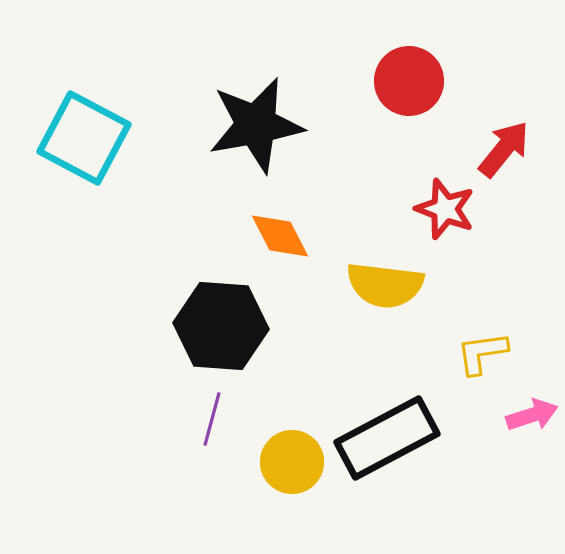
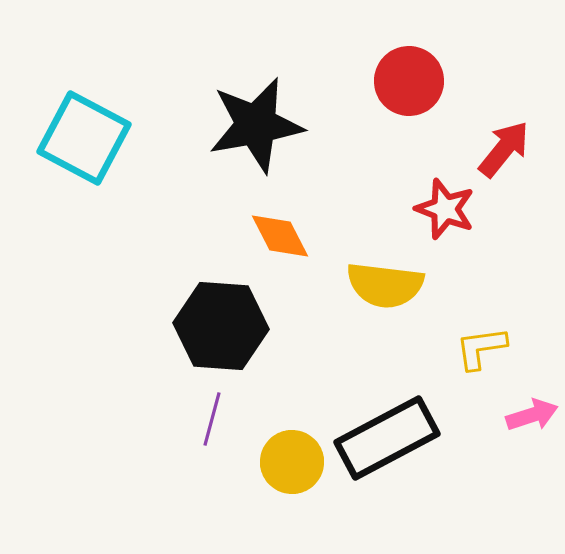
yellow L-shape: moved 1 px left, 5 px up
